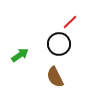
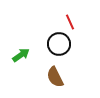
red line: rotated 70 degrees counterclockwise
green arrow: moved 1 px right
